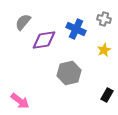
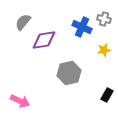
blue cross: moved 6 px right, 2 px up
yellow star: rotated 16 degrees clockwise
pink arrow: rotated 12 degrees counterclockwise
